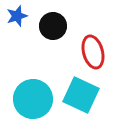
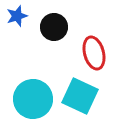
black circle: moved 1 px right, 1 px down
red ellipse: moved 1 px right, 1 px down
cyan square: moved 1 px left, 1 px down
